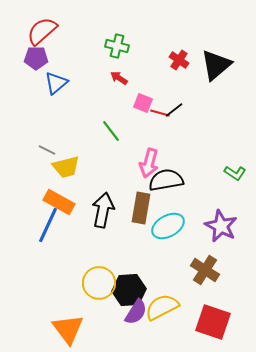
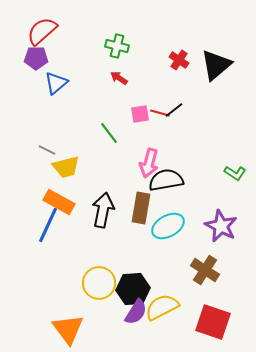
pink square: moved 3 px left, 11 px down; rotated 30 degrees counterclockwise
green line: moved 2 px left, 2 px down
black hexagon: moved 4 px right, 1 px up
